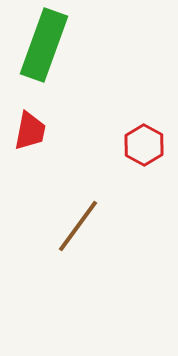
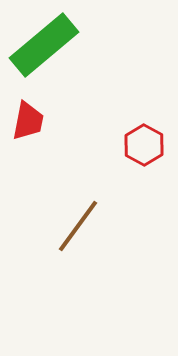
green rectangle: rotated 30 degrees clockwise
red trapezoid: moved 2 px left, 10 px up
